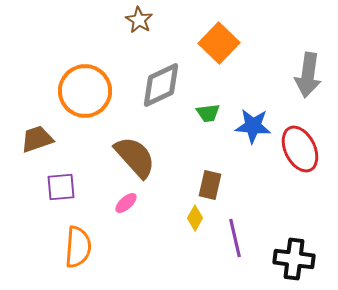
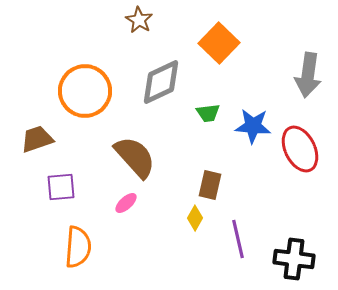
gray diamond: moved 3 px up
purple line: moved 3 px right, 1 px down
